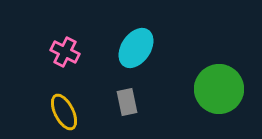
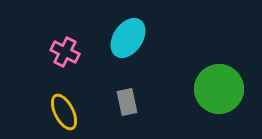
cyan ellipse: moved 8 px left, 10 px up
